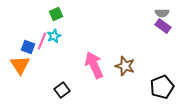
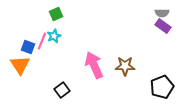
brown star: rotated 18 degrees counterclockwise
